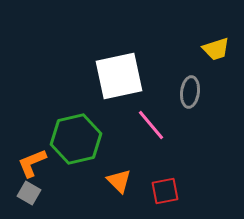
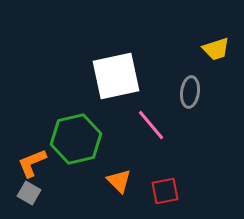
white square: moved 3 px left
